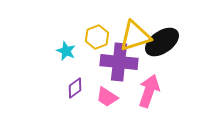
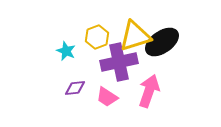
purple cross: rotated 18 degrees counterclockwise
purple diamond: rotated 30 degrees clockwise
